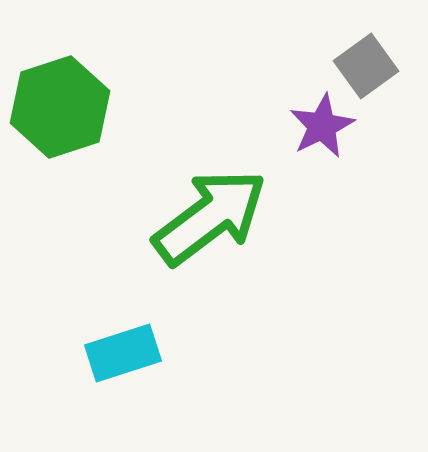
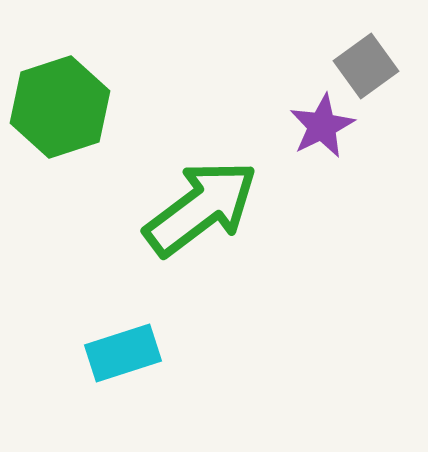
green arrow: moved 9 px left, 9 px up
